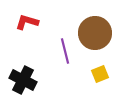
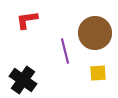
red L-shape: moved 2 px up; rotated 25 degrees counterclockwise
yellow square: moved 2 px left, 1 px up; rotated 18 degrees clockwise
black cross: rotated 8 degrees clockwise
